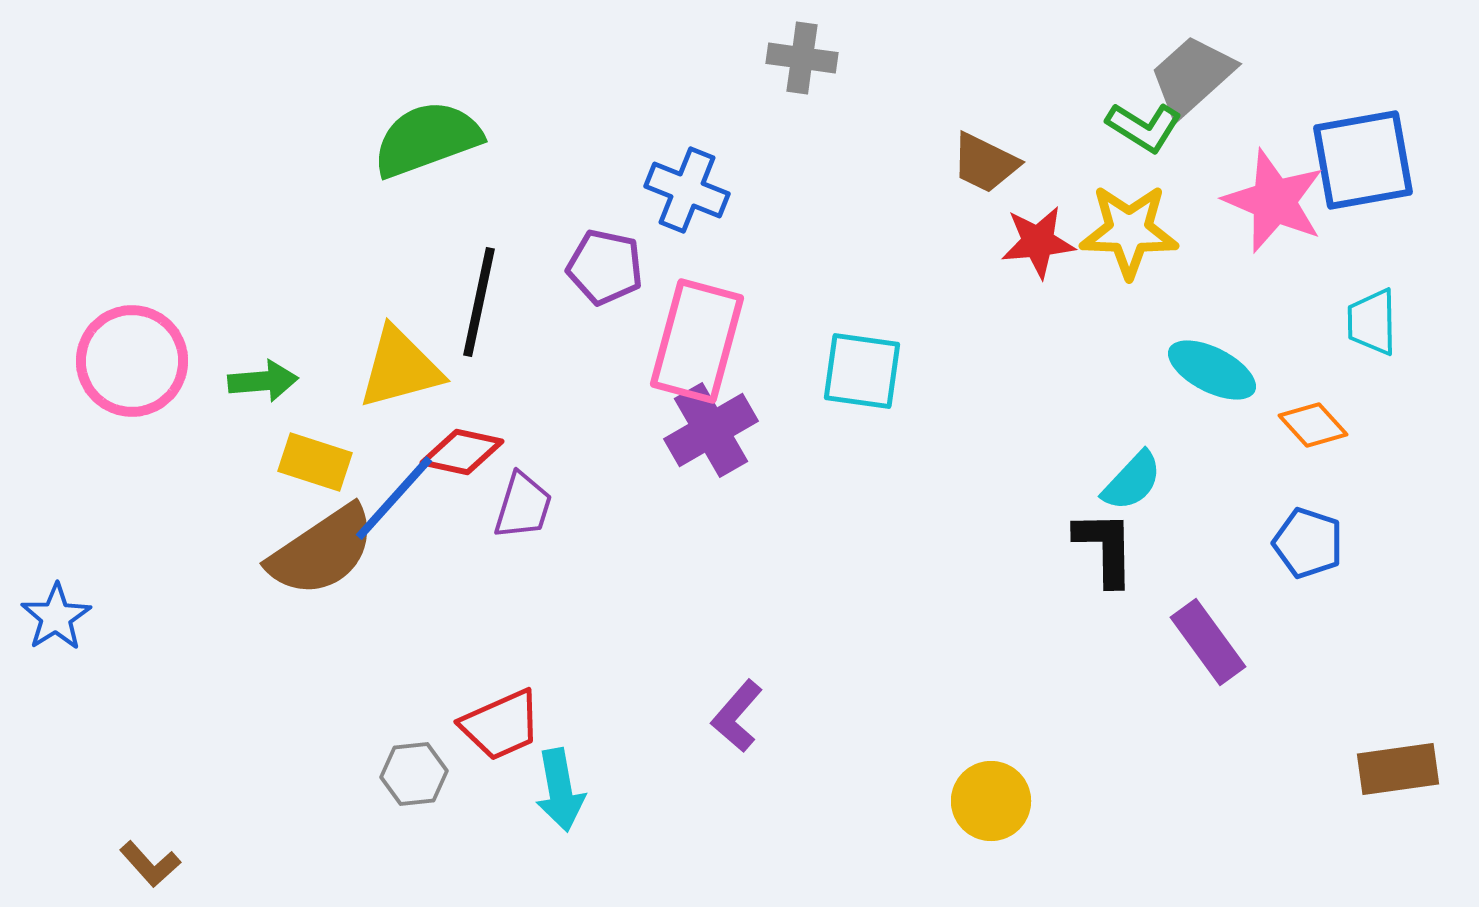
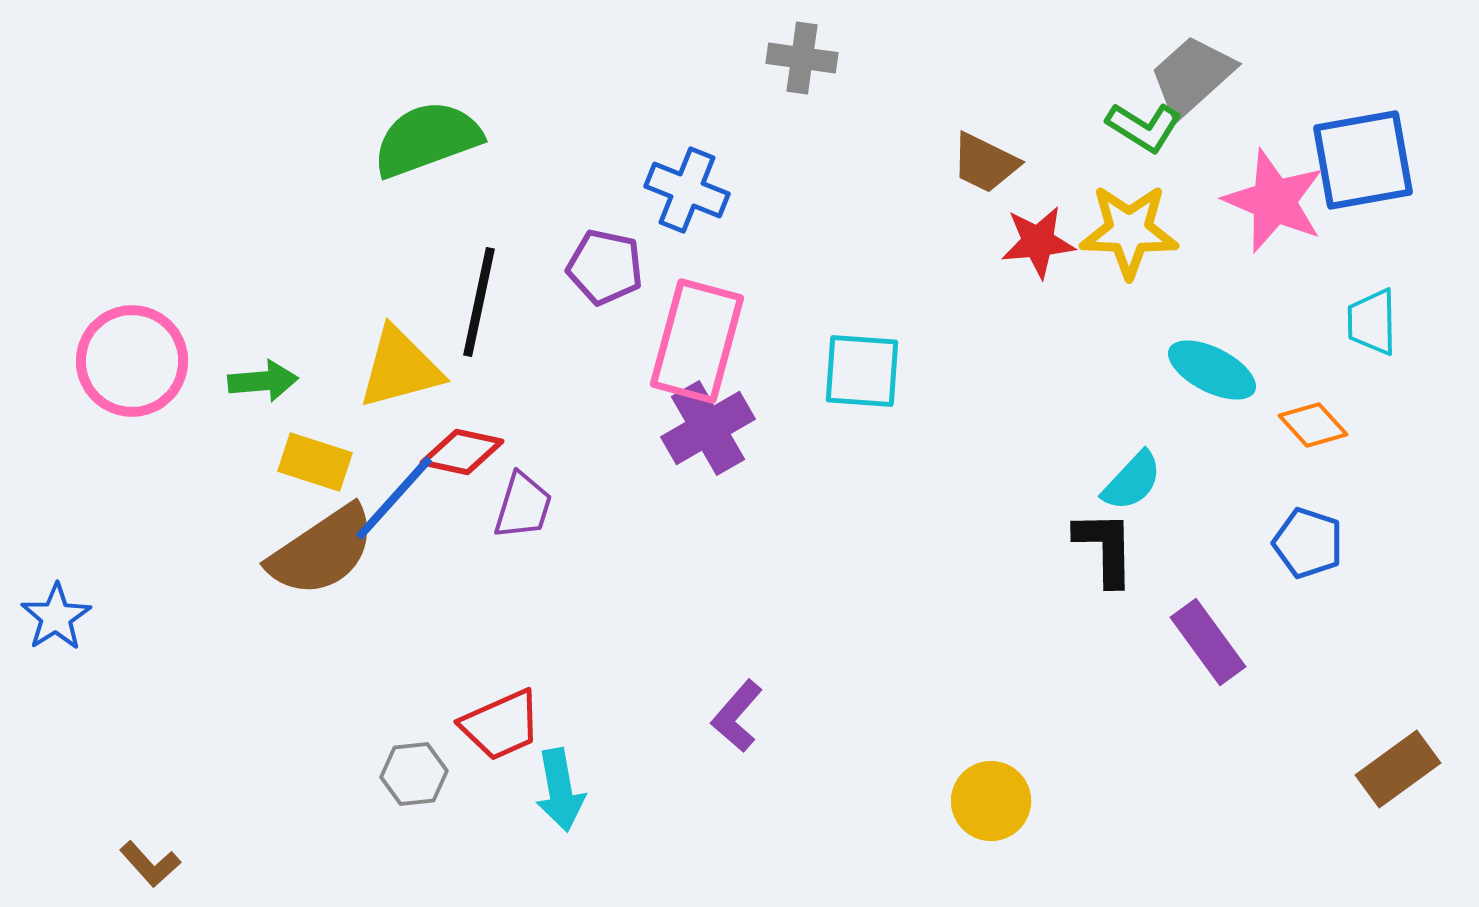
cyan square: rotated 4 degrees counterclockwise
purple cross: moved 3 px left, 2 px up
brown rectangle: rotated 28 degrees counterclockwise
